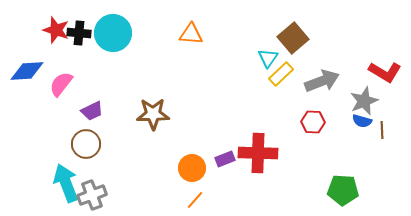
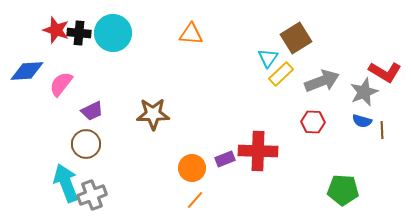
brown square: moved 3 px right; rotated 8 degrees clockwise
gray star: moved 9 px up
red cross: moved 2 px up
